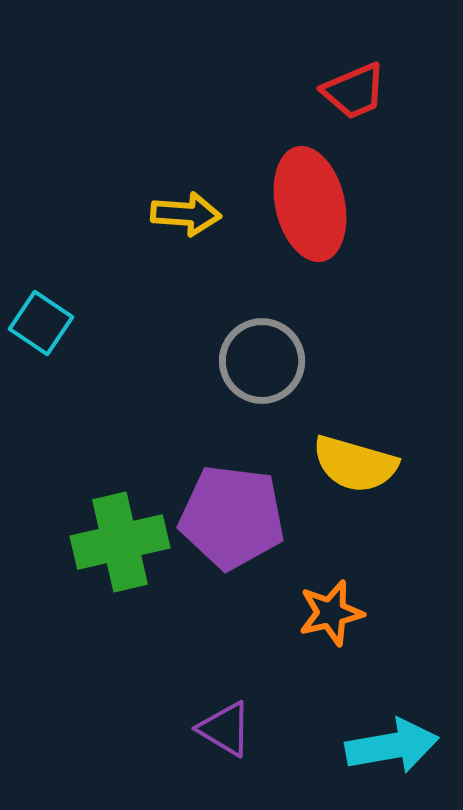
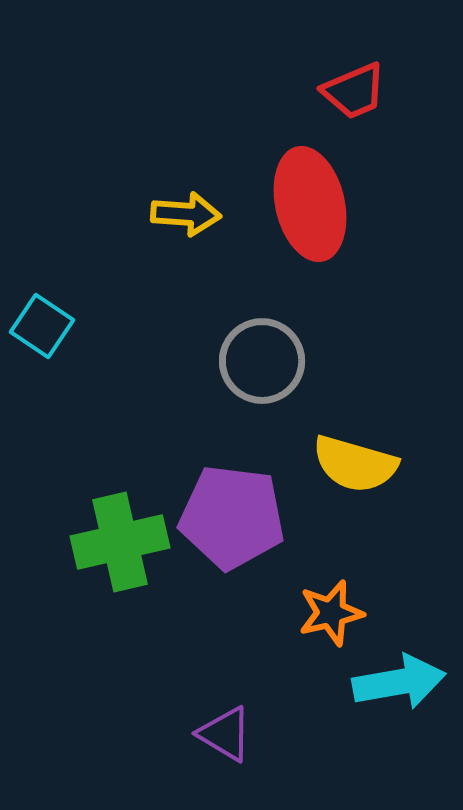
cyan square: moved 1 px right, 3 px down
purple triangle: moved 5 px down
cyan arrow: moved 7 px right, 64 px up
